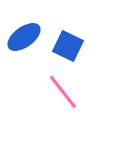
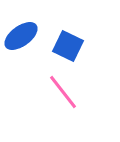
blue ellipse: moved 3 px left, 1 px up
